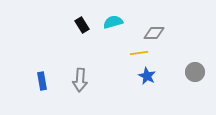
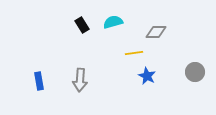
gray diamond: moved 2 px right, 1 px up
yellow line: moved 5 px left
blue rectangle: moved 3 px left
